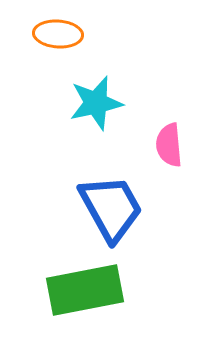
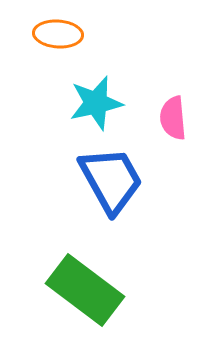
pink semicircle: moved 4 px right, 27 px up
blue trapezoid: moved 28 px up
green rectangle: rotated 48 degrees clockwise
